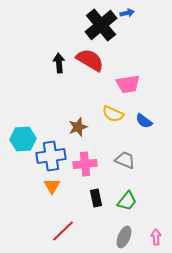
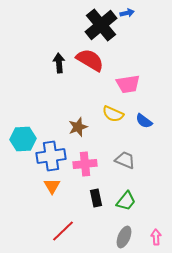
green trapezoid: moved 1 px left
